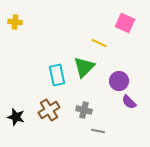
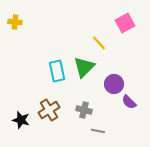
pink square: rotated 36 degrees clockwise
yellow line: rotated 21 degrees clockwise
cyan rectangle: moved 4 px up
purple circle: moved 5 px left, 3 px down
black star: moved 5 px right, 3 px down
